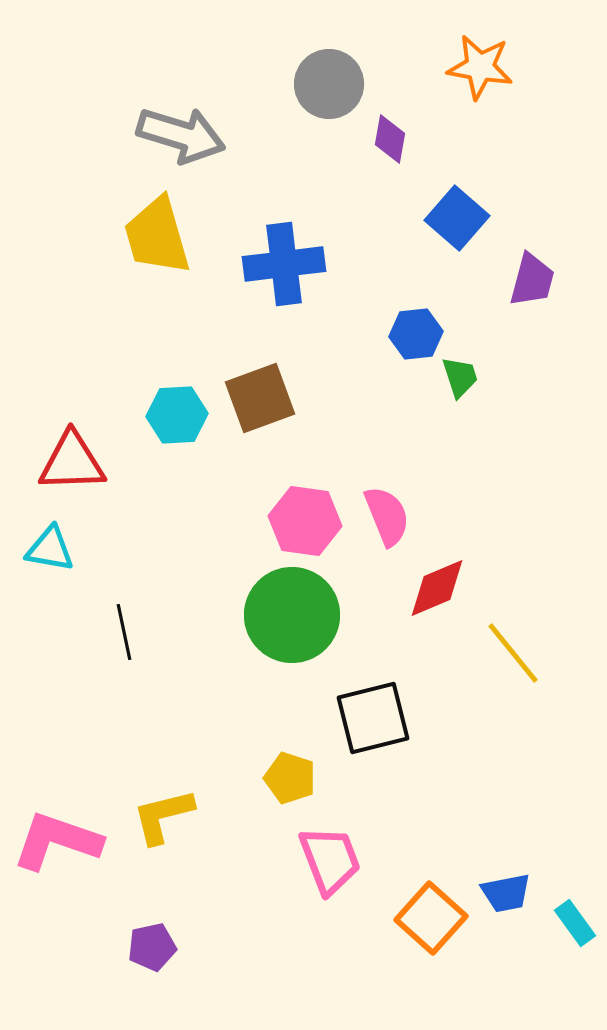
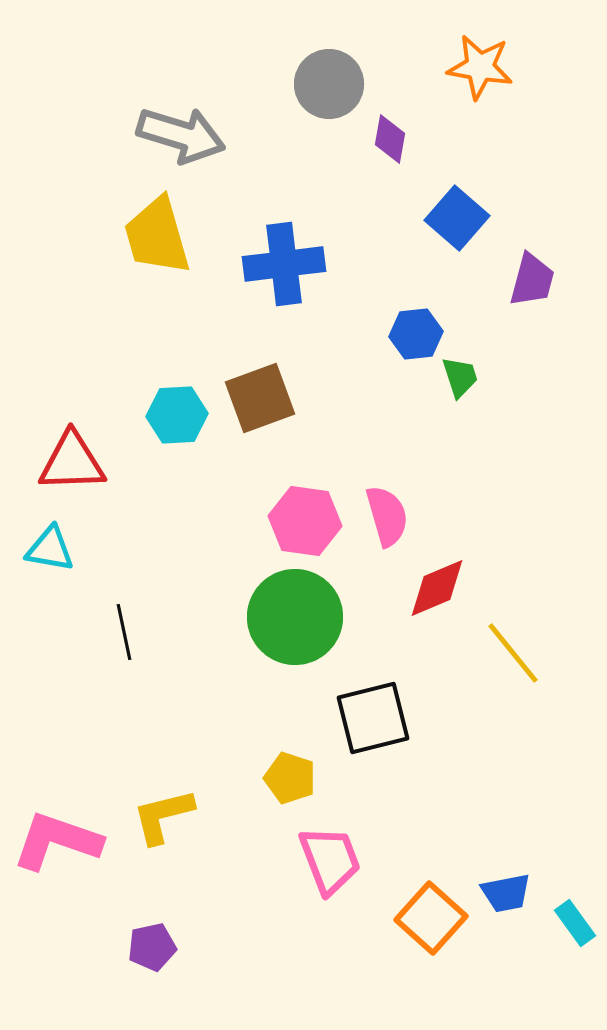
pink semicircle: rotated 6 degrees clockwise
green circle: moved 3 px right, 2 px down
